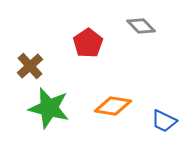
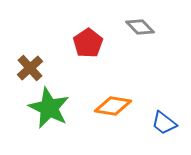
gray diamond: moved 1 px left, 1 px down
brown cross: moved 2 px down
green star: rotated 12 degrees clockwise
blue trapezoid: moved 2 px down; rotated 12 degrees clockwise
